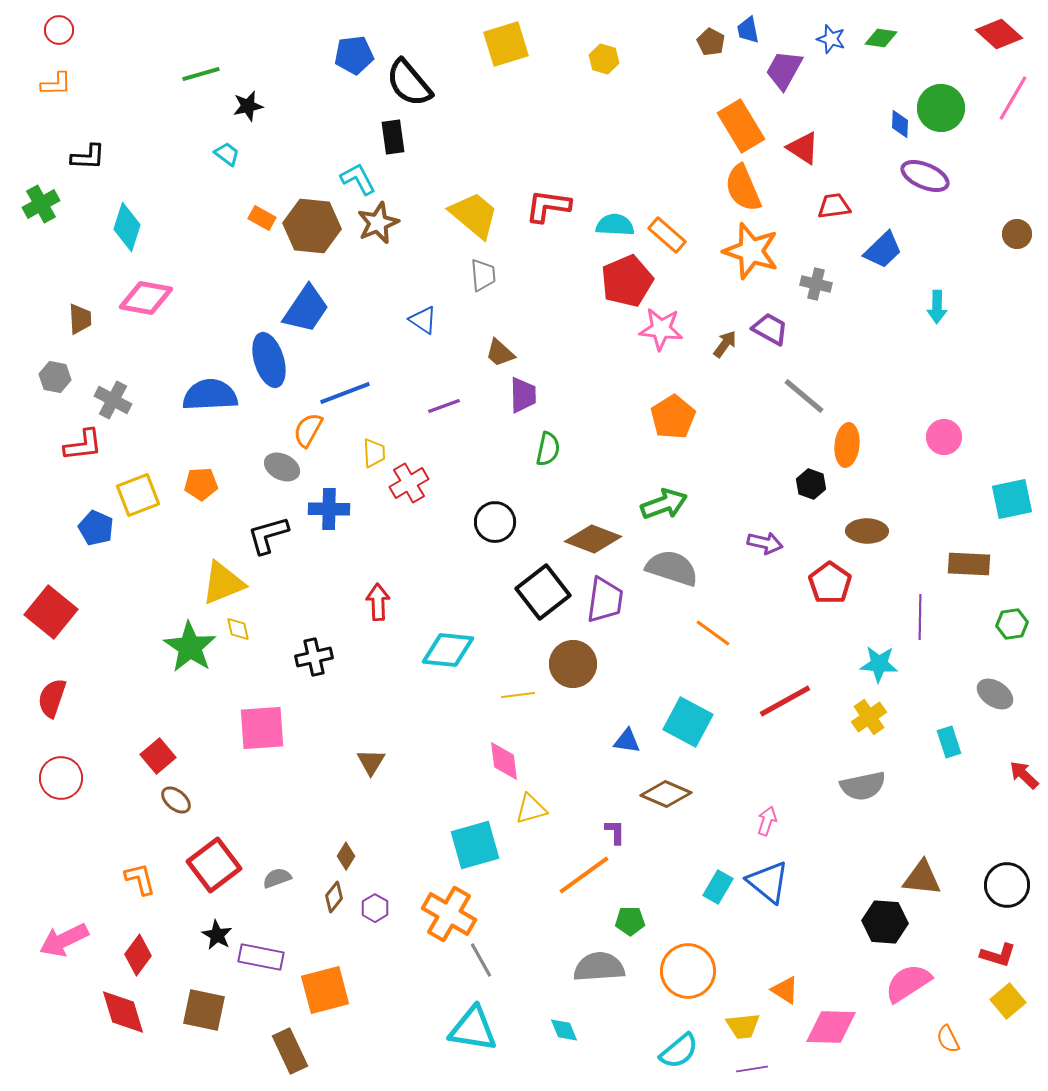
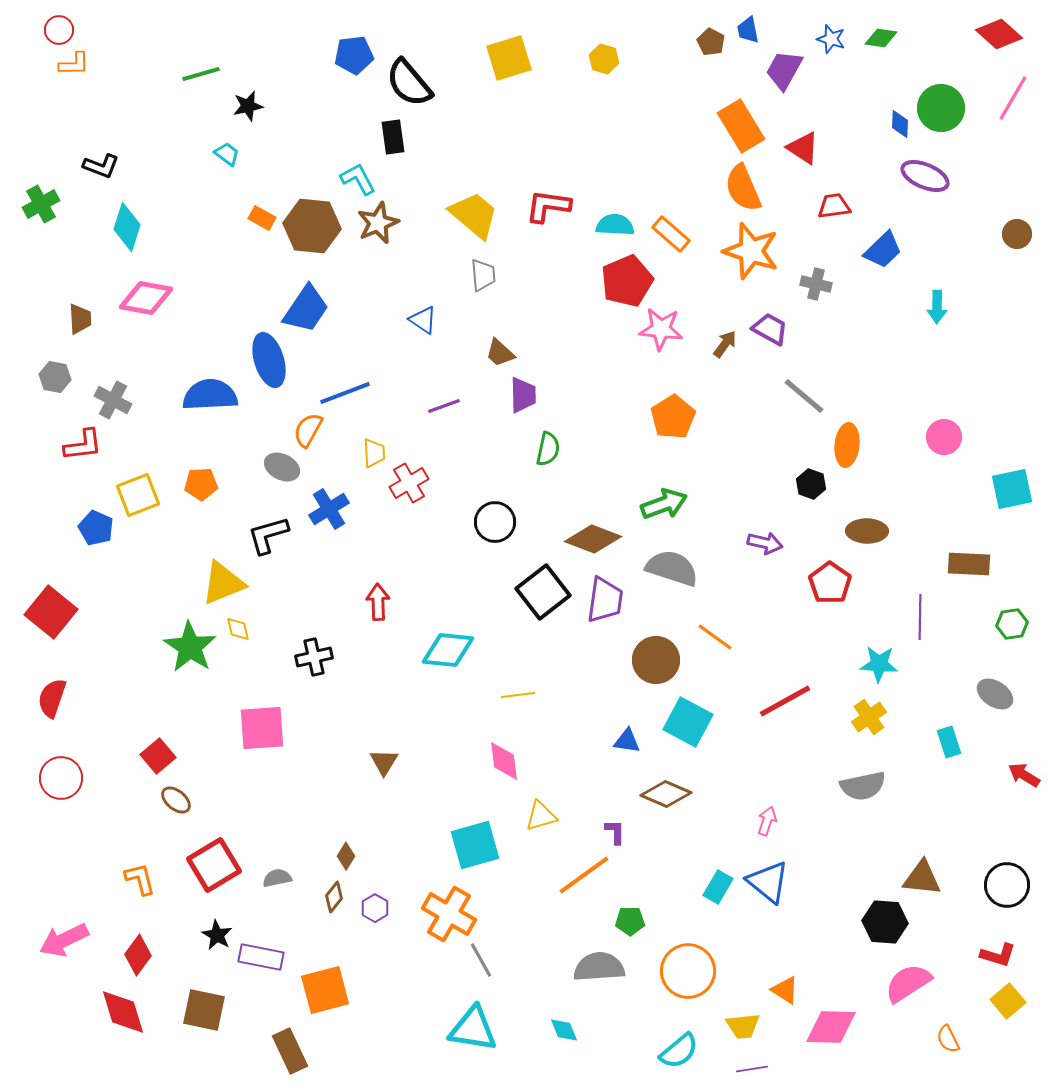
yellow square at (506, 44): moved 3 px right, 14 px down
orange L-shape at (56, 84): moved 18 px right, 20 px up
black L-shape at (88, 157): moved 13 px right, 9 px down; rotated 18 degrees clockwise
orange rectangle at (667, 235): moved 4 px right, 1 px up
cyan square at (1012, 499): moved 10 px up
blue cross at (329, 509): rotated 33 degrees counterclockwise
orange line at (713, 633): moved 2 px right, 4 px down
brown circle at (573, 664): moved 83 px right, 4 px up
brown triangle at (371, 762): moved 13 px right
red arrow at (1024, 775): rotated 12 degrees counterclockwise
yellow triangle at (531, 809): moved 10 px right, 7 px down
red square at (214, 865): rotated 6 degrees clockwise
gray semicircle at (277, 878): rotated 8 degrees clockwise
